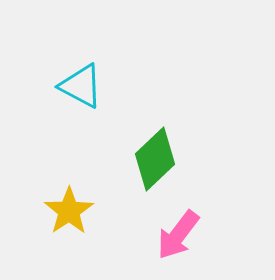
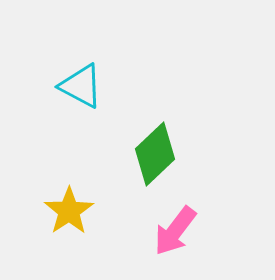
green diamond: moved 5 px up
pink arrow: moved 3 px left, 4 px up
